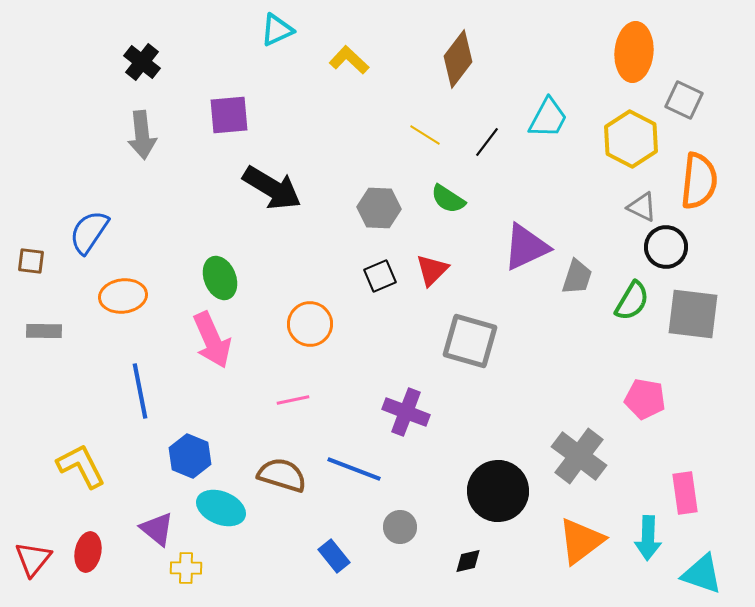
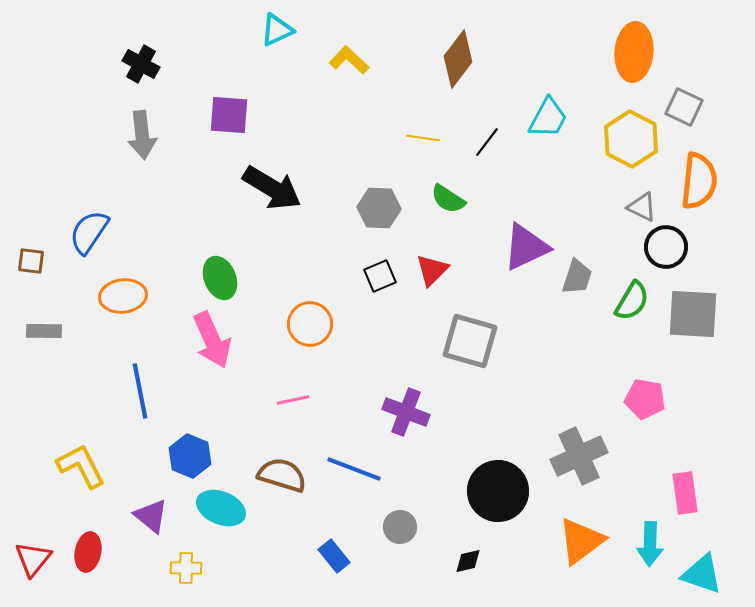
black cross at (142, 62): moved 1 px left, 2 px down; rotated 9 degrees counterclockwise
gray square at (684, 100): moved 7 px down
purple square at (229, 115): rotated 9 degrees clockwise
yellow line at (425, 135): moved 2 px left, 3 px down; rotated 24 degrees counterclockwise
gray square at (693, 314): rotated 4 degrees counterclockwise
gray cross at (579, 456): rotated 28 degrees clockwise
purple triangle at (157, 529): moved 6 px left, 13 px up
cyan arrow at (648, 538): moved 2 px right, 6 px down
